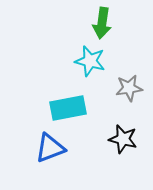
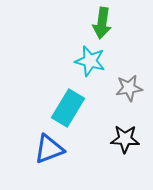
cyan rectangle: rotated 48 degrees counterclockwise
black star: moved 2 px right; rotated 12 degrees counterclockwise
blue triangle: moved 1 px left, 1 px down
